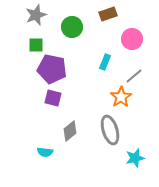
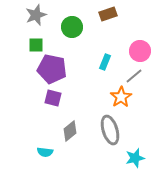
pink circle: moved 8 px right, 12 px down
